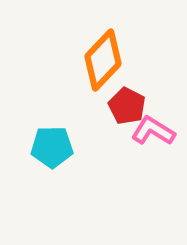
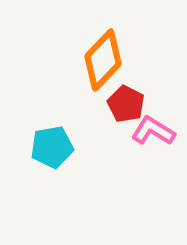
red pentagon: moved 1 px left, 2 px up
cyan pentagon: rotated 9 degrees counterclockwise
